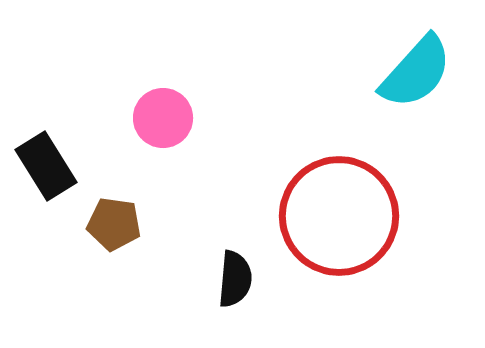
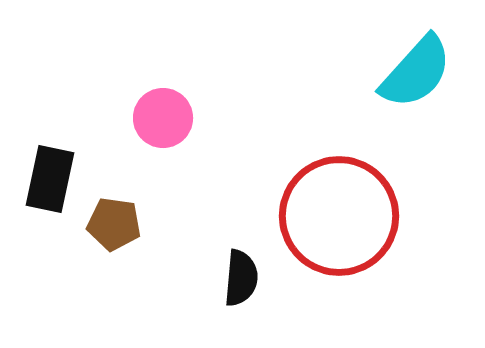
black rectangle: moved 4 px right, 13 px down; rotated 44 degrees clockwise
black semicircle: moved 6 px right, 1 px up
